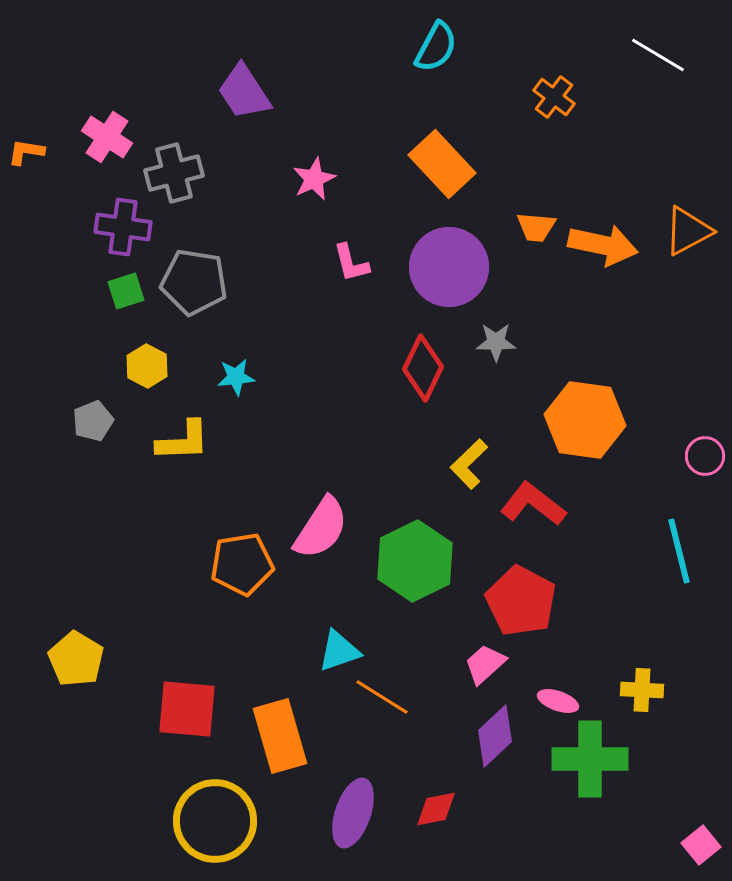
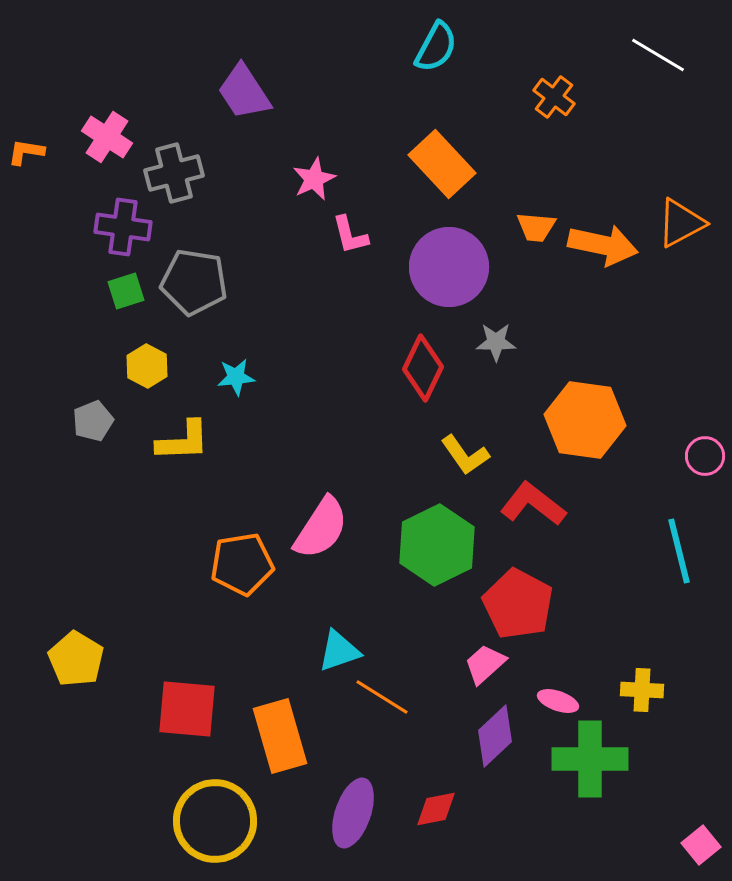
orange triangle at (688, 231): moved 7 px left, 8 px up
pink L-shape at (351, 263): moved 1 px left, 28 px up
yellow L-shape at (469, 464): moved 4 px left, 9 px up; rotated 81 degrees counterclockwise
green hexagon at (415, 561): moved 22 px right, 16 px up
red pentagon at (521, 601): moved 3 px left, 3 px down
